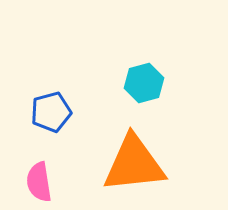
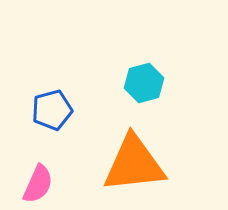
blue pentagon: moved 1 px right, 2 px up
pink semicircle: moved 1 px left, 2 px down; rotated 147 degrees counterclockwise
